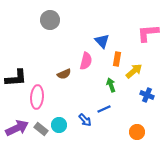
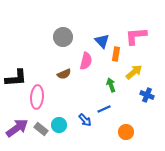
gray circle: moved 13 px right, 17 px down
pink L-shape: moved 12 px left, 3 px down
orange rectangle: moved 1 px left, 5 px up
yellow arrow: moved 1 px down
purple arrow: rotated 10 degrees counterclockwise
orange circle: moved 11 px left
